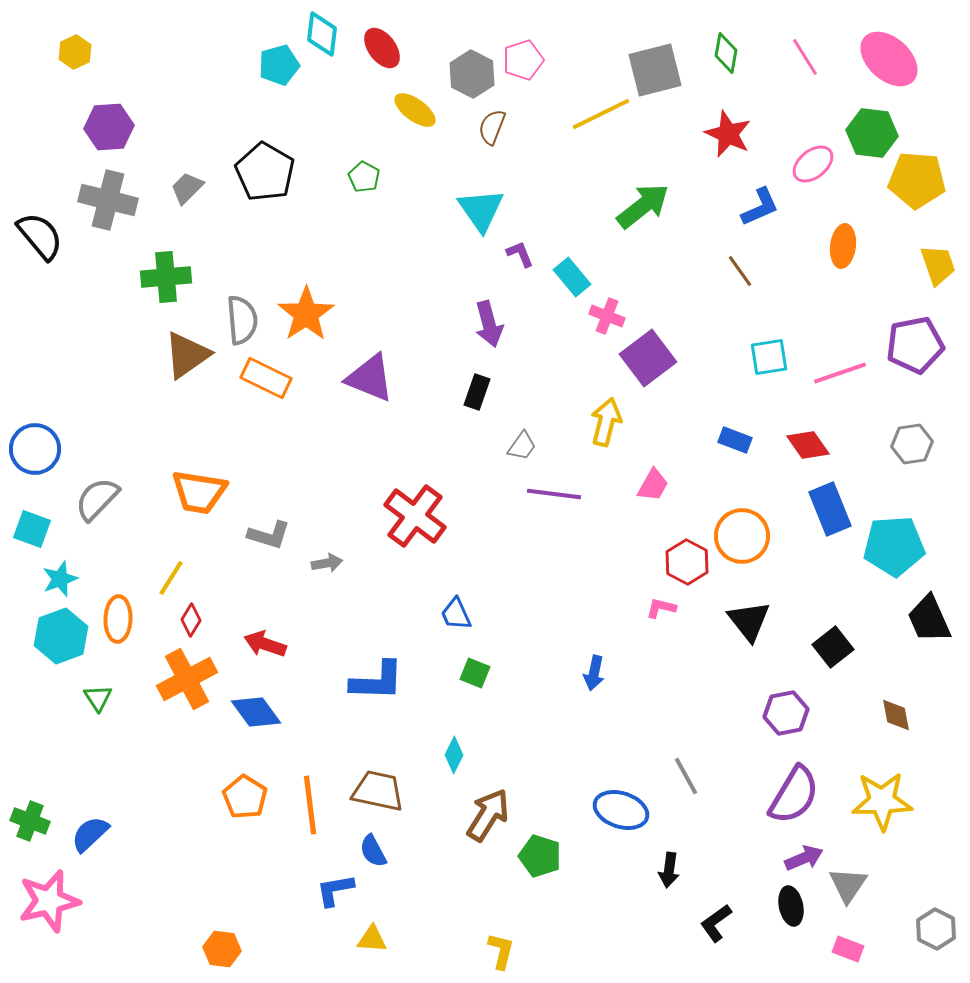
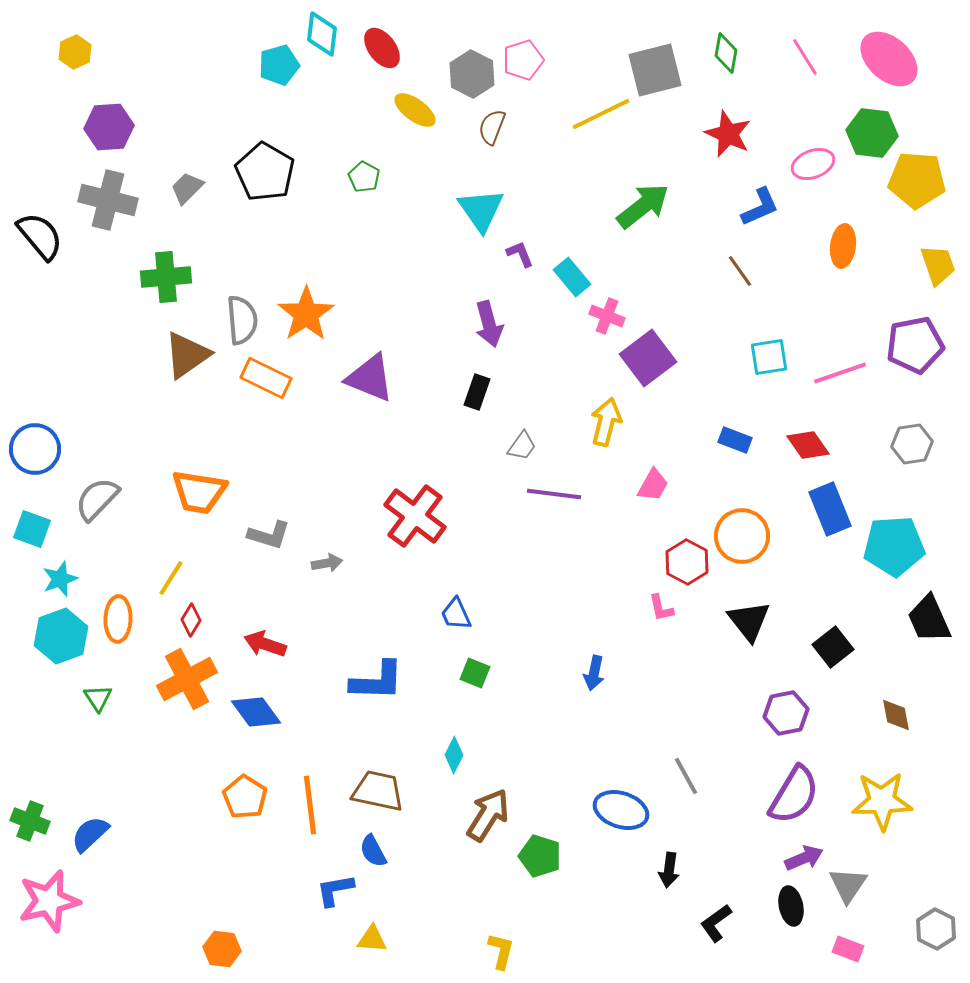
pink ellipse at (813, 164): rotated 18 degrees clockwise
pink L-shape at (661, 608): rotated 116 degrees counterclockwise
